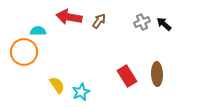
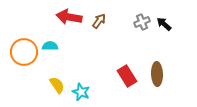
cyan semicircle: moved 12 px right, 15 px down
cyan star: rotated 24 degrees counterclockwise
